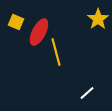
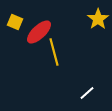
yellow square: moved 1 px left
red ellipse: rotated 20 degrees clockwise
yellow line: moved 2 px left
